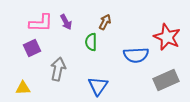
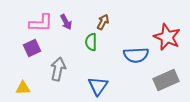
brown arrow: moved 2 px left
